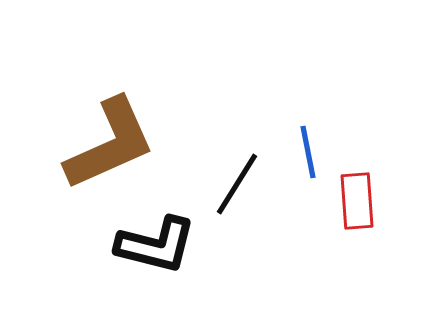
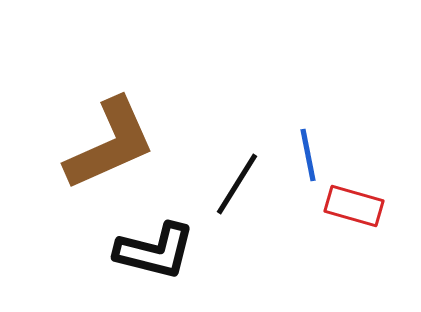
blue line: moved 3 px down
red rectangle: moved 3 px left, 5 px down; rotated 70 degrees counterclockwise
black L-shape: moved 1 px left, 6 px down
